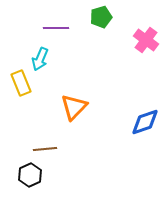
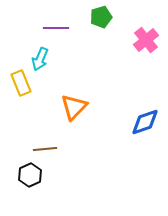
pink cross: rotated 15 degrees clockwise
